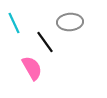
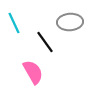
pink semicircle: moved 1 px right, 4 px down
